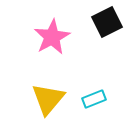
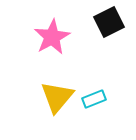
black square: moved 2 px right
yellow triangle: moved 9 px right, 2 px up
